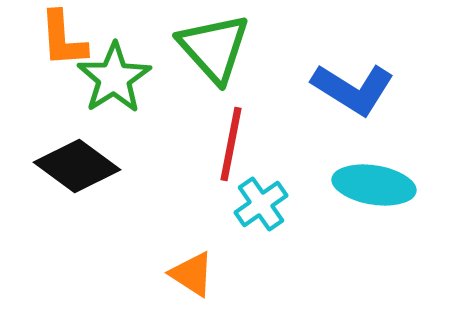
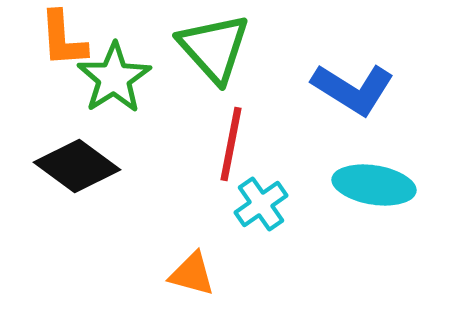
orange triangle: rotated 18 degrees counterclockwise
